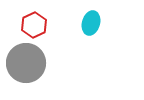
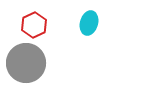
cyan ellipse: moved 2 px left
